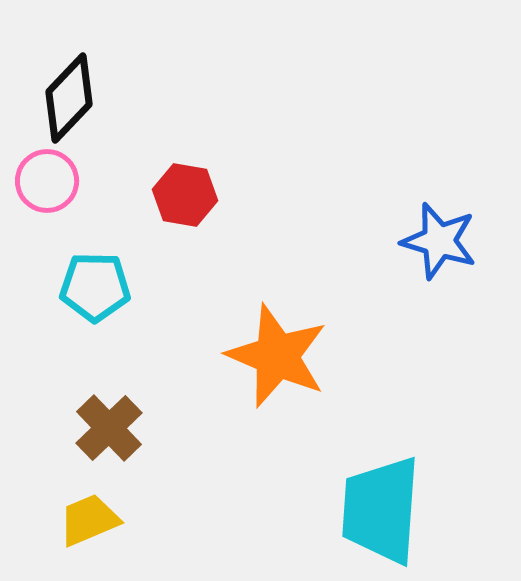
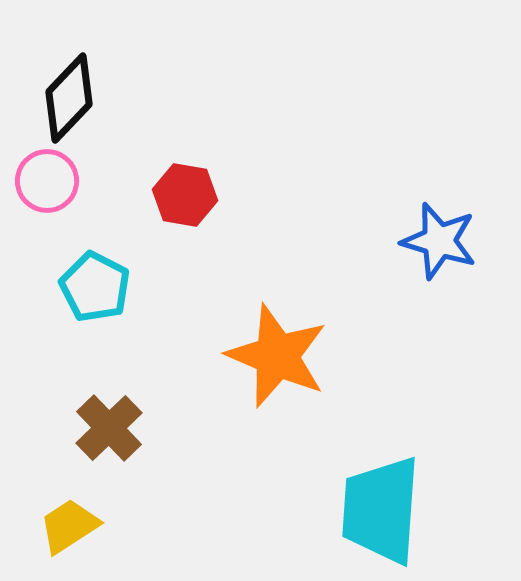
cyan pentagon: rotated 26 degrees clockwise
yellow trapezoid: moved 20 px left, 6 px down; rotated 10 degrees counterclockwise
